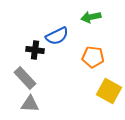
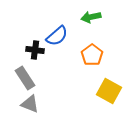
blue semicircle: rotated 15 degrees counterclockwise
orange pentagon: moved 1 px left, 2 px up; rotated 30 degrees clockwise
gray rectangle: rotated 10 degrees clockwise
gray triangle: rotated 18 degrees clockwise
